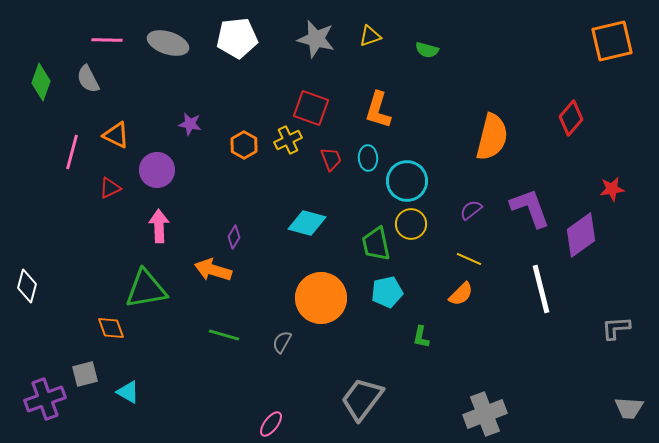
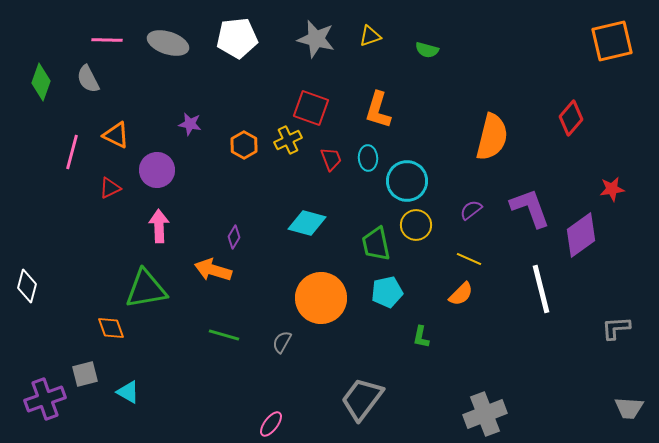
yellow circle at (411, 224): moved 5 px right, 1 px down
